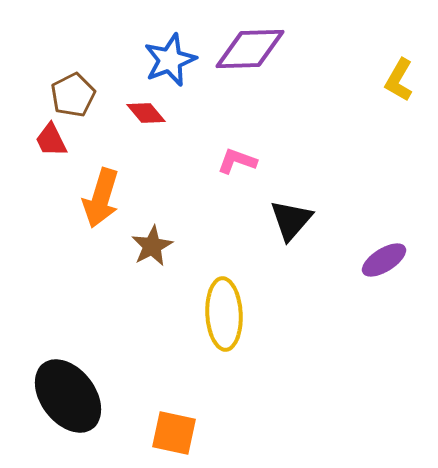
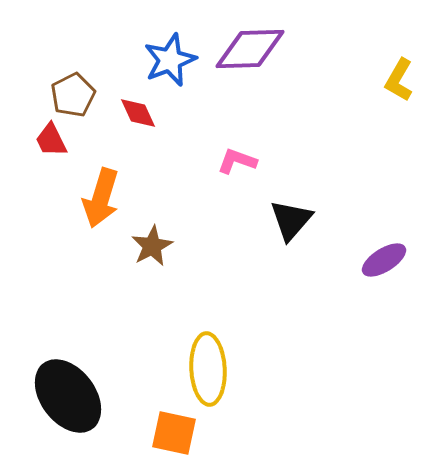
red diamond: moved 8 px left; rotated 15 degrees clockwise
yellow ellipse: moved 16 px left, 55 px down
